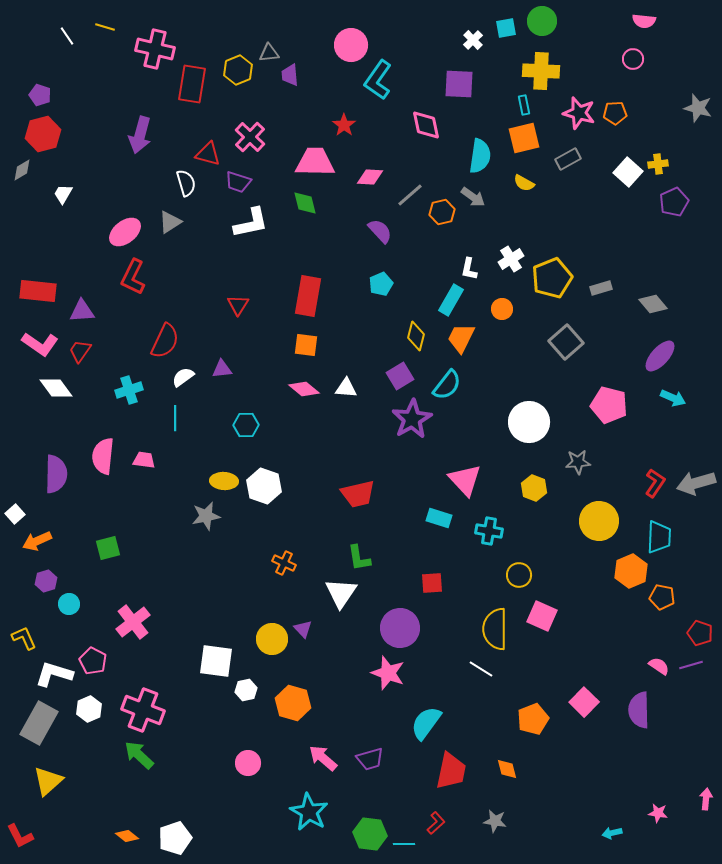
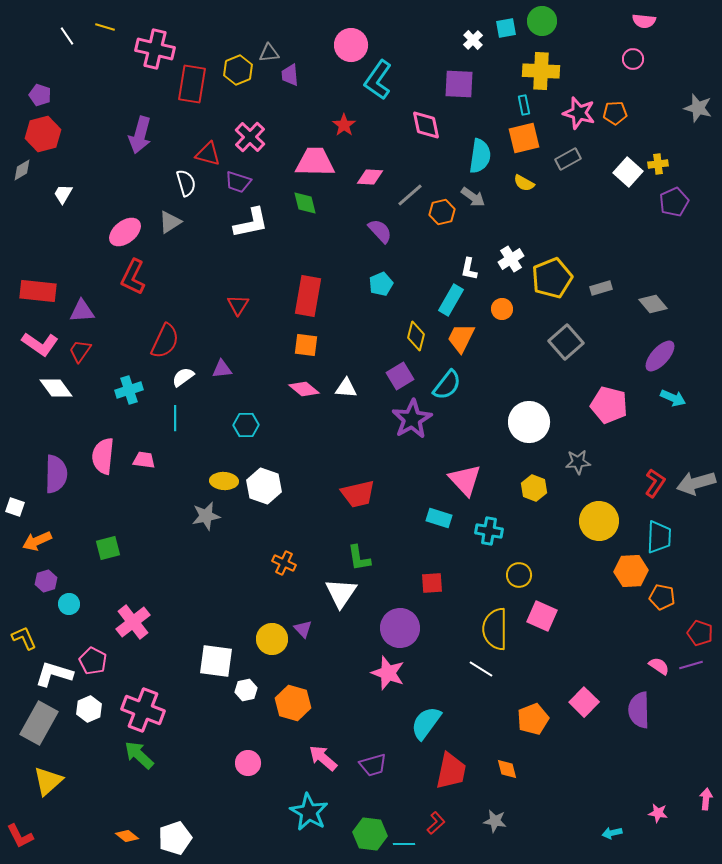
white square at (15, 514): moved 7 px up; rotated 30 degrees counterclockwise
orange hexagon at (631, 571): rotated 20 degrees clockwise
purple trapezoid at (370, 759): moved 3 px right, 6 px down
